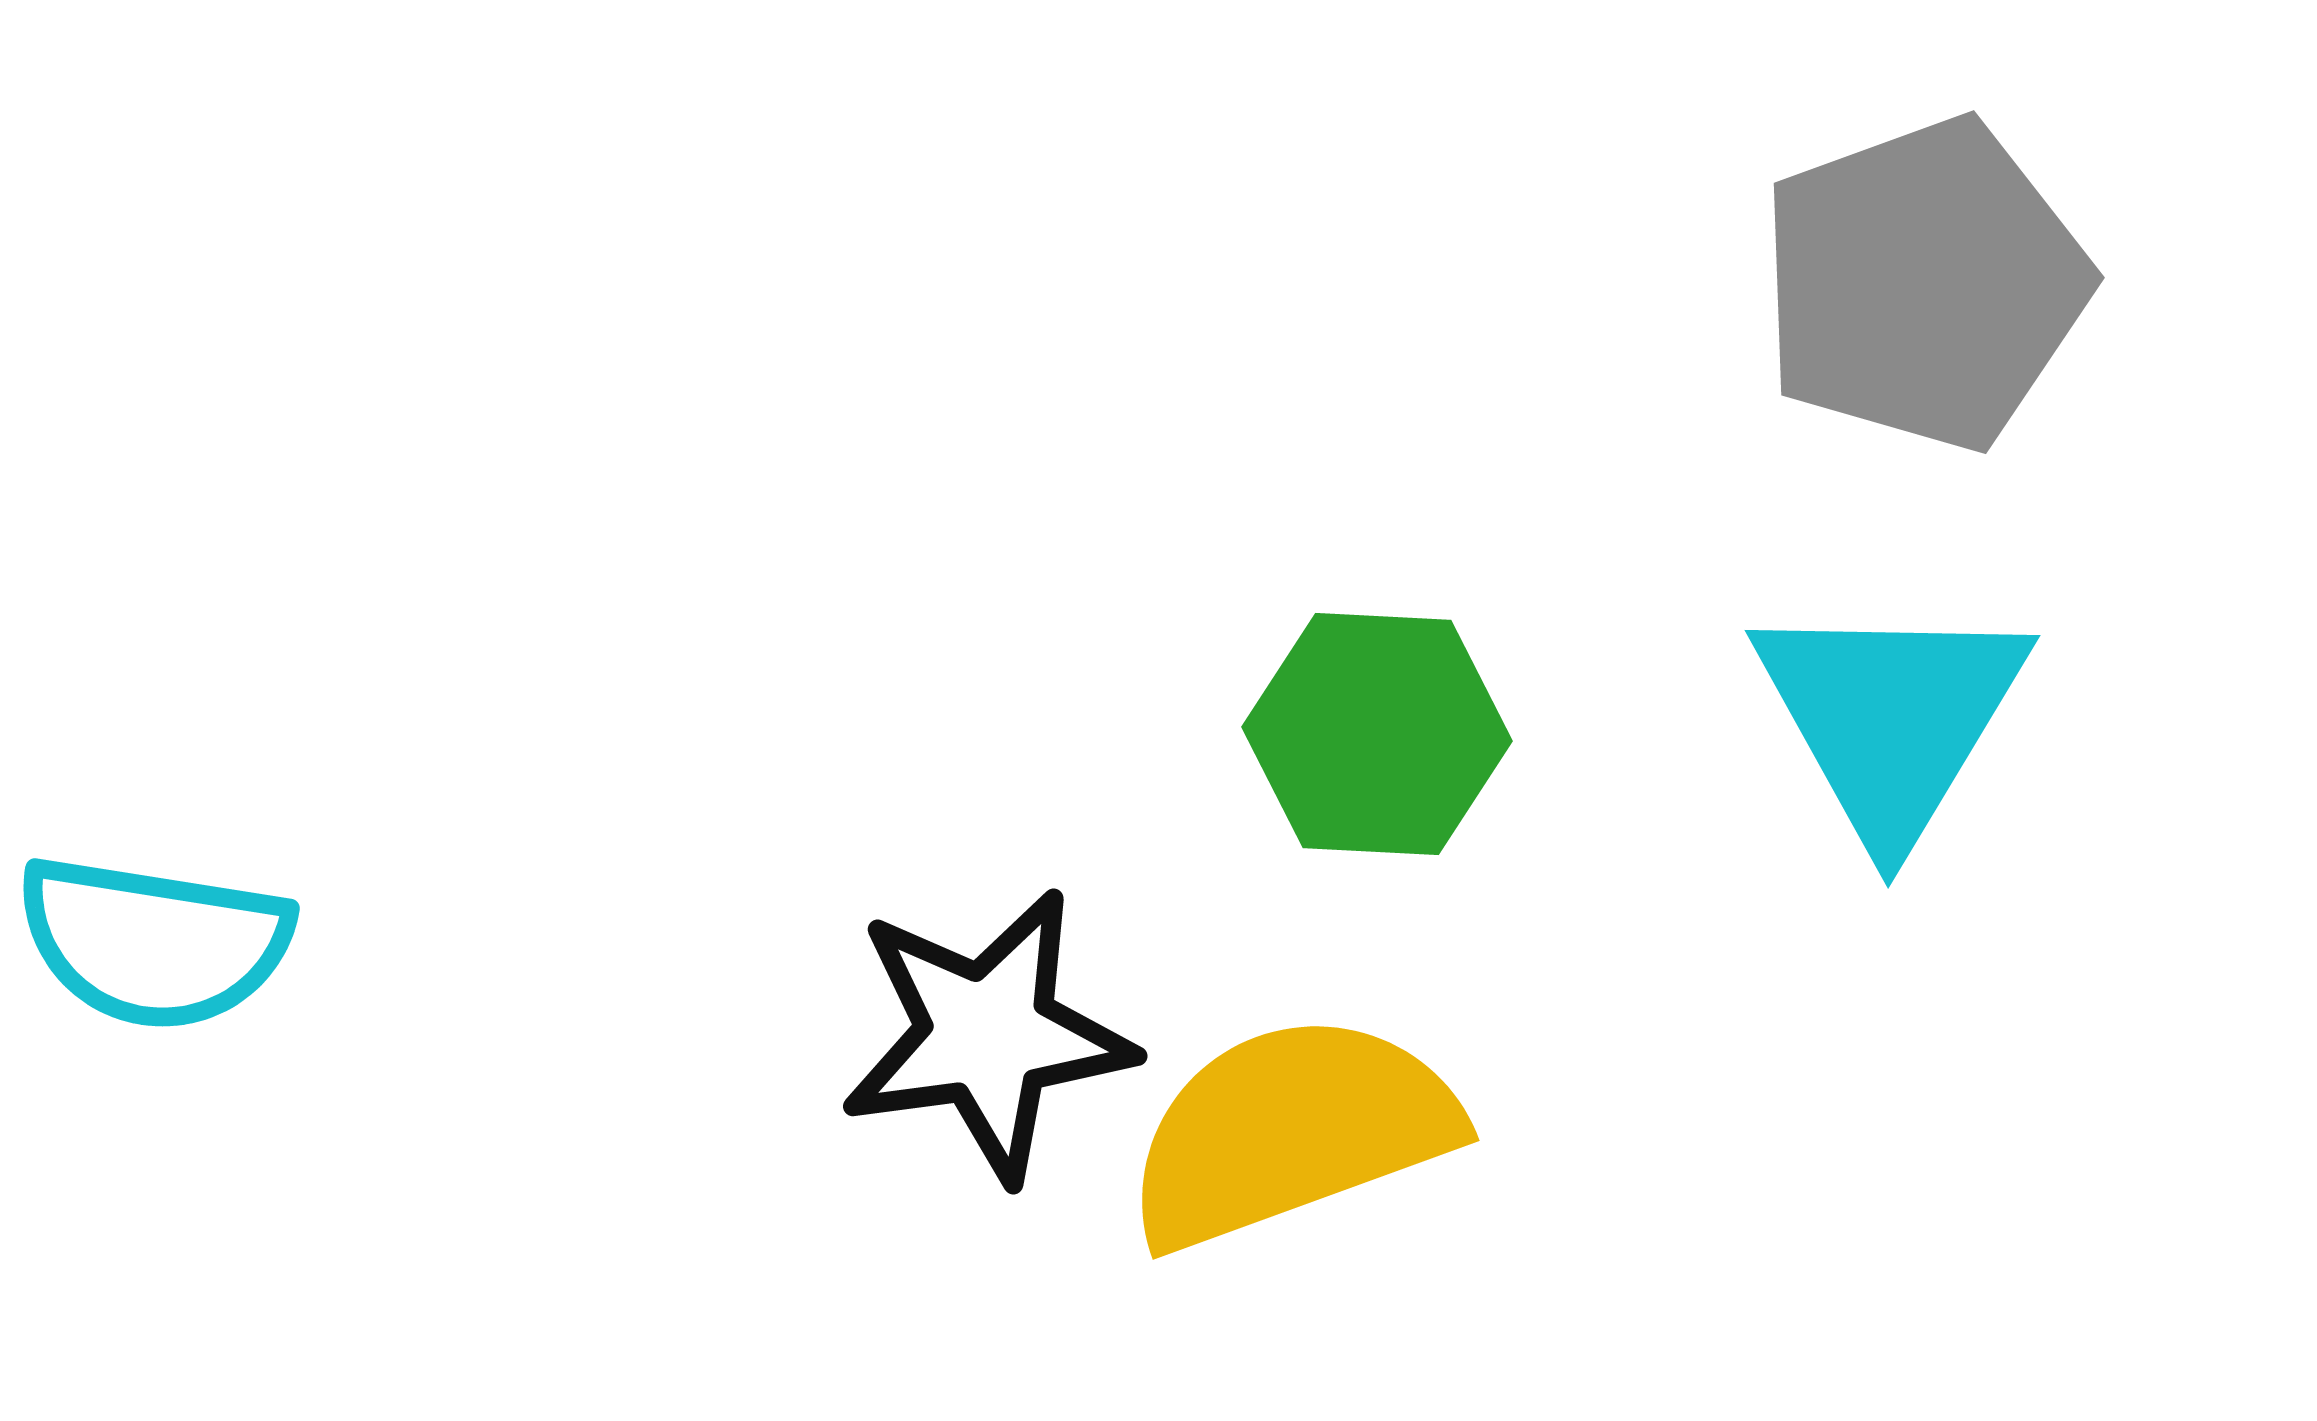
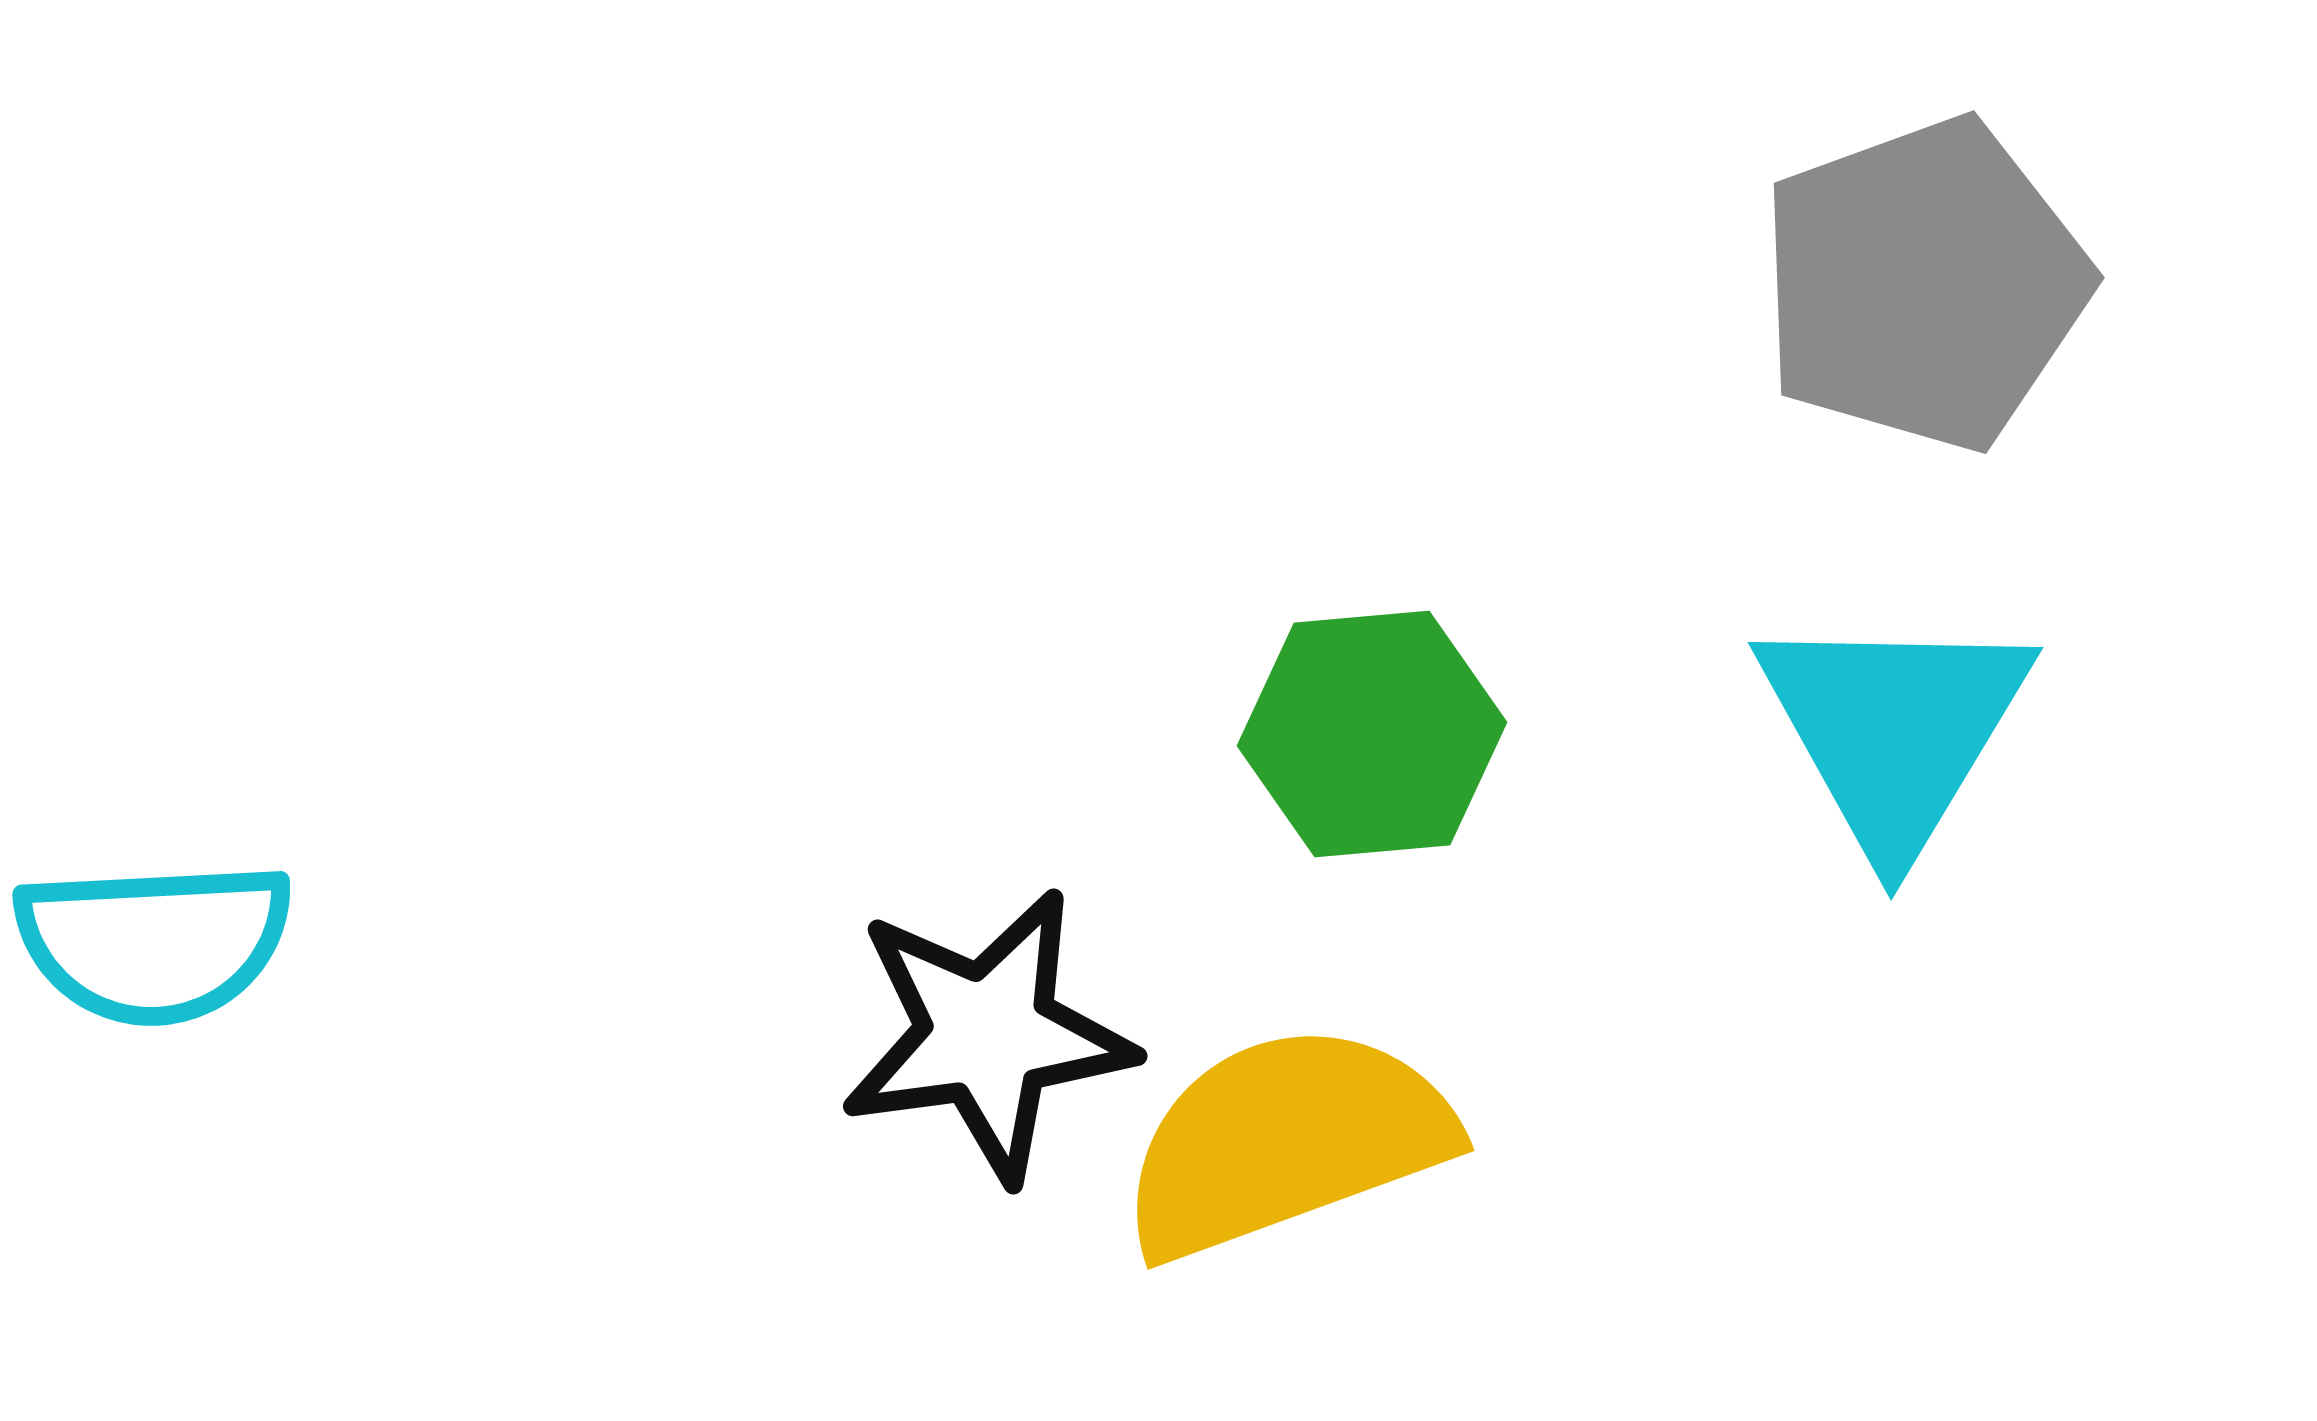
cyan triangle: moved 3 px right, 12 px down
green hexagon: moved 5 px left; rotated 8 degrees counterclockwise
cyan semicircle: rotated 12 degrees counterclockwise
yellow semicircle: moved 5 px left, 10 px down
